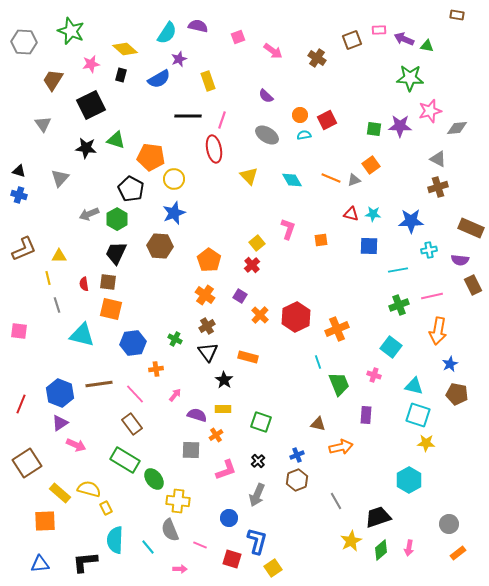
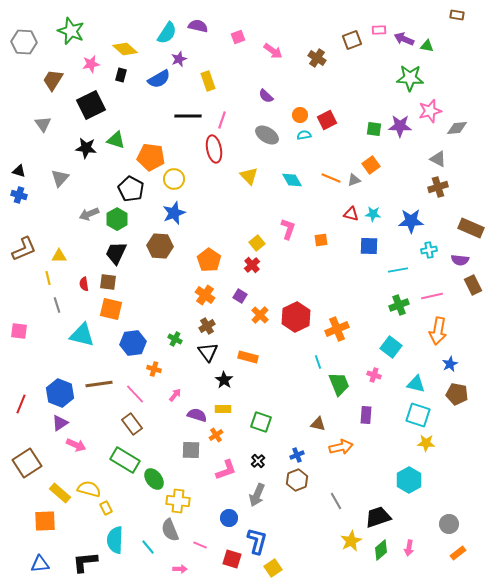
orange cross at (156, 369): moved 2 px left; rotated 24 degrees clockwise
cyan triangle at (414, 386): moved 2 px right, 2 px up
